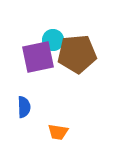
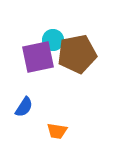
brown pentagon: rotated 6 degrees counterclockwise
blue semicircle: rotated 35 degrees clockwise
orange trapezoid: moved 1 px left, 1 px up
